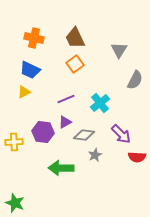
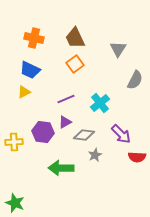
gray triangle: moved 1 px left, 1 px up
